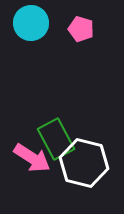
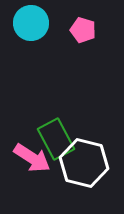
pink pentagon: moved 2 px right, 1 px down
